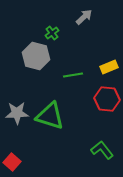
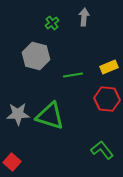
gray arrow: rotated 42 degrees counterclockwise
green cross: moved 10 px up
gray star: moved 1 px right, 1 px down
